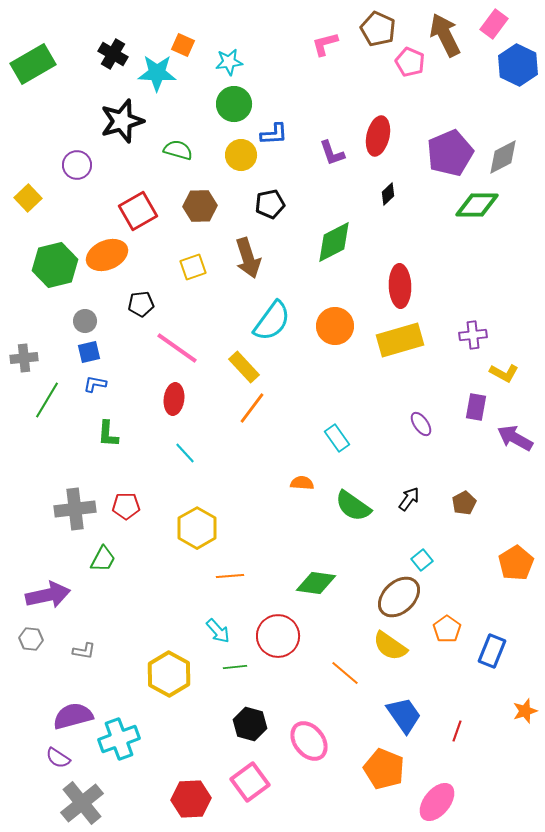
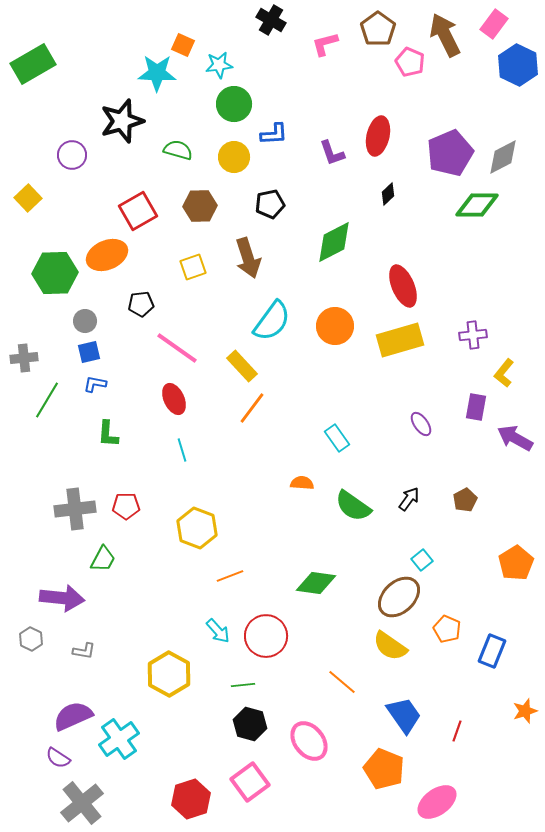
brown pentagon at (378, 29): rotated 12 degrees clockwise
black cross at (113, 54): moved 158 px right, 34 px up
cyan star at (229, 62): moved 10 px left, 3 px down
yellow circle at (241, 155): moved 7 px left, 2 px down
purple circle at (77, 165): moved 5 px left, 10 px up
green hexagon at (55, 265): moved 8 px down; rotated 12 degrees clockwise
red ellipse at (400, 286): moved 3 px right; rotated 21 degrees counterclockwise
yellow rectangle at (244, 367): moved 2 px left, 1 px up
yellow L-shape at (504, 373): rotated 100 degrees clockwise
red ellipse at (174, 399): rotated 32 degrees counterclockwise
cyan line at (185, 453): moved 3 px left, 3 px up; rotated 25 degrees clockwise
brown pentagon at (464, 503): moved 1 px right, 3 px up
yellow hexagon at (197, 528): rotated 9 degrees counterclockwise
orange line at (230, 576): rotated 16 degrees counterclockwise
purple arrow at (48, 595): moved 14 px right, 3 px down; rotated 18 degrees clockwise
orange pentagon at (447, 629): rotated 12 degrees counterclockwise
red circle at (278, 636): moved 12 px left
gray hexagon at (31, 639): rotated 20 degrees clockwise
green line at (235, 667): moved 8 px right, 18 px down
orange line at (345, 673): moved 3 px left, 9 px down
purple semicircle at (73, 716): rotated 9 degrees counterclockwise
cyan cross at (119, 739): rotated 15 degrees counterclockwise
red hexagon at (191, 799): rotated 15 degrees counterclockwise
pink ellipse at (437, 802): rotated 15 degrees clockwise
